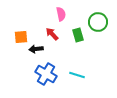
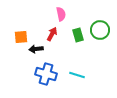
green circle: moved 2 px right, 8 px down
red arrow: rotated 72 degrees clockwise
blue cross: rotated 15 degrees counterclockwise
